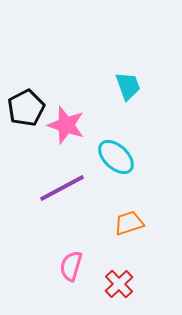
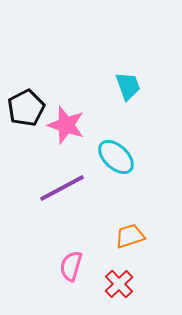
orange trapezoid: moved 1 px right, 13 px down
